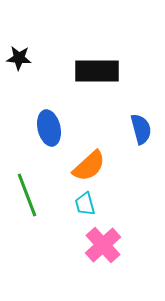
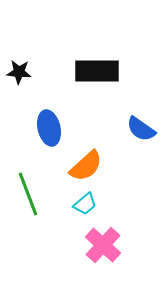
black star: moved 14 px down
blue semicircle: rotated 140 degrees clockwise
orange semicircle: moved 3 px left
green line: moved 1 px right, 1 px up
cyan trapezoid: rotated 115 degrees counterclockwise
pink cross: rotated 6 degrees counterclockwise
